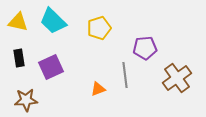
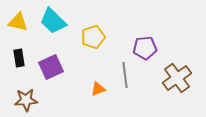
yellow pentagon: moved 6 px left, 9 px down
